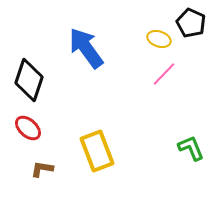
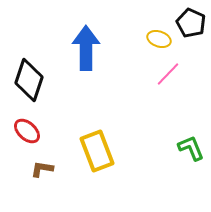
blue arrow: rotated 36 degrees clockwise
pink line: moved 4 px right
red ellipse: moved 1 px left, 3 px down
